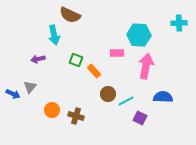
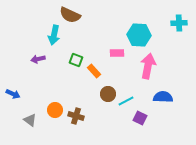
cyan arrow: rotated 24 degrees clockwise
pink arrow: moved 2 px right
gray triangle: moved 33 px down; rotated 32 degrees counterclockwise
orange circle: moved 3 px right
